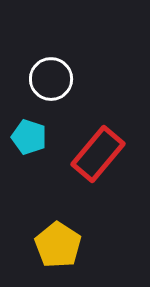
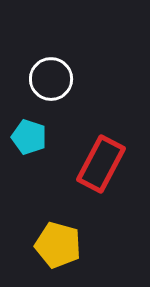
red rectangle: moved 3 px right, 10 px down; rotated 12 degrees counterclockwise
yellow pentagon: rotated 18 degrees counterclockwise
